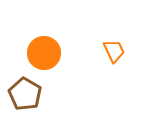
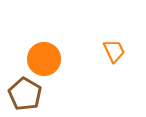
orange circle: moved 6 px down
